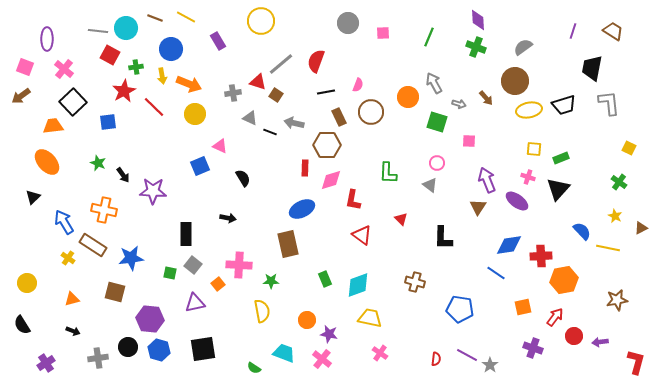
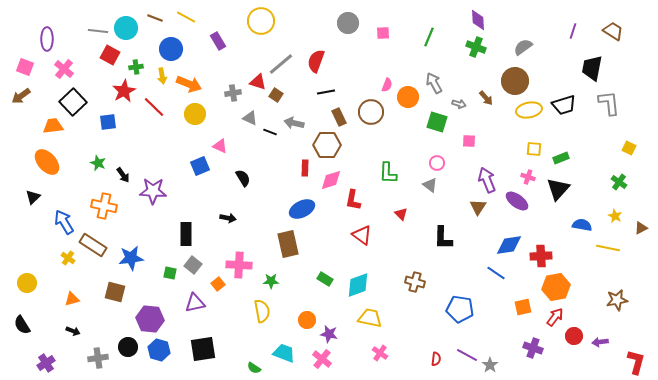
pink semicircle at (358, 85): moved 29 px right
orange cross at (104, 210): moved 4 px up
red triangle at (401, 219): moved 5 px up
blue semicircle at (582, 231): moved 6 px up; rotated 36 degrees counterclockwise
green rectangle at (325, 279): rotated 35 degrees counterclockwise
orange hexagon at (564, 280): moved 8 px left, 7 px down
